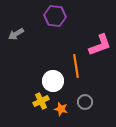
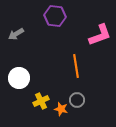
pink L-shape: moved 10 px up
white circle: moved 34 px left, 3 px up
gray circle: moved 8 px left, 2 px up
